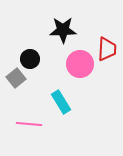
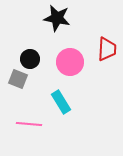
black star: moved 6 px left, 12 px up; rotated 12 degrees clockwise
pink circle: moved 10 px left, 2 px up
gray square: moved 2 px right, 1 px down; rotated 30 degrees counterclockwise
